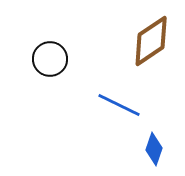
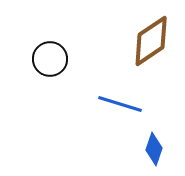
blue line: moved 1 px right, 1 px up; rotated 9 degrees counterclockwise
